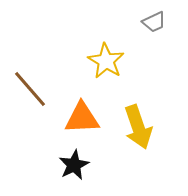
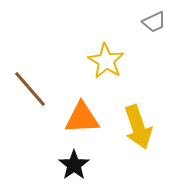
black star: rotated 8 degrees counterclockwise
